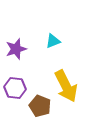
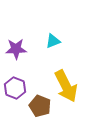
purple star: rotated 15 degrees clockwise
purple hexagon: rotated 15 degrees clockwise
